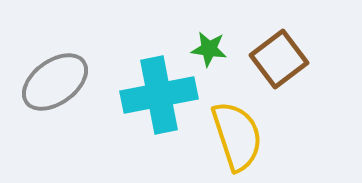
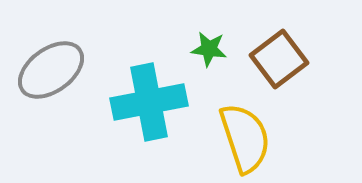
gray ellipse: moved 4 px left, 12 px up
cyan cross: moved 10 px left, 7 px down
yellow semicircle: moved 8 px right, 2 px down
